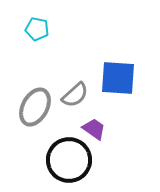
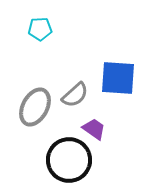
cyan pentagon: moved 3 px right; rotated 15 degrees counterclockwise
